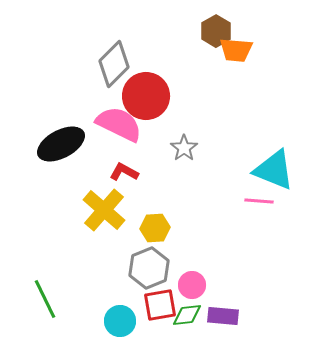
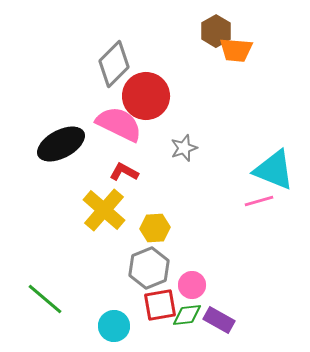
gray star: rotated 16 degrees clockwise
pink line: rotated 20 degrees counterclockwise
green line: rotated 24 degrees counterclockwise
purple rectangle: moved 4 px left, 4 px down; rotated 24 degrees clockwise
cyan circle: moved 6 px left, 5 px down
